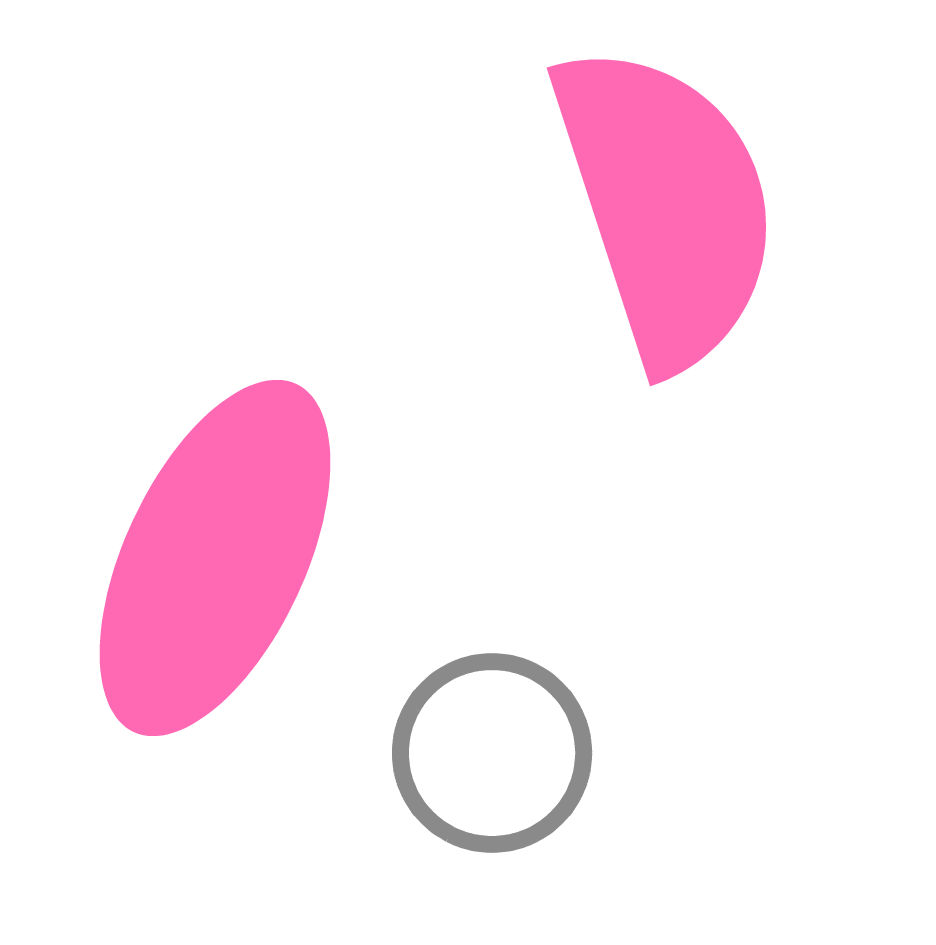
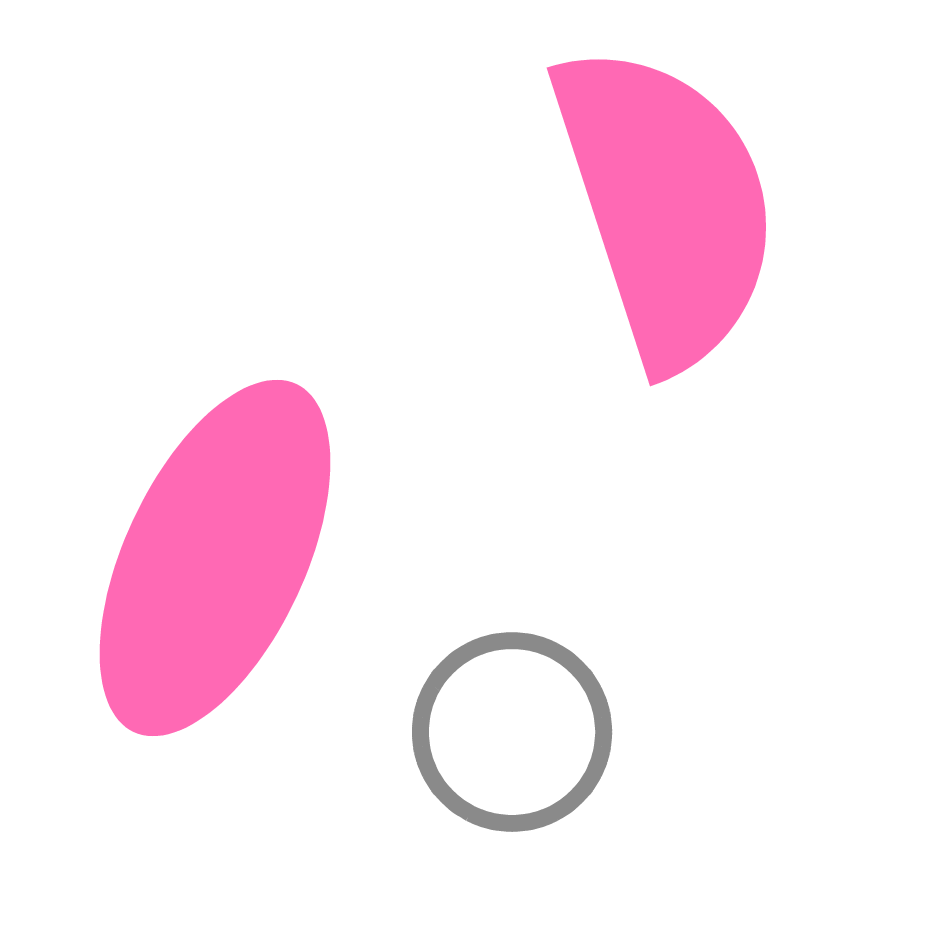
gray circle: moved 20 px right, 21 px up
